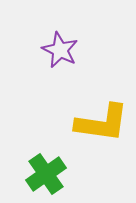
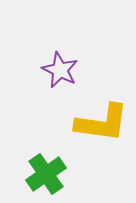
purple star: moved 20 px down
